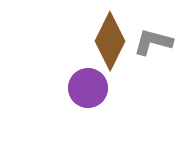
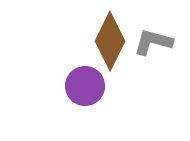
purple circle: moved 3 px left, 2 px up
